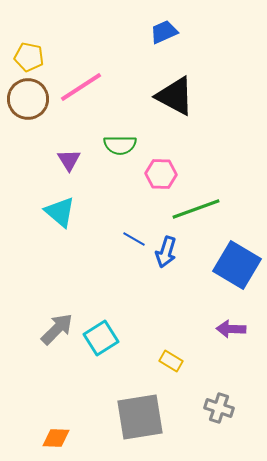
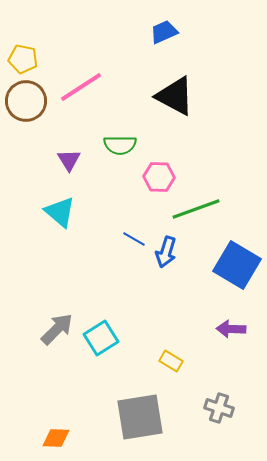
yellow pentagon: moved 6 px left, 2 px down
brown circle: moved 2 px left, 2 px down
pink hexagon: moved 2 px left, 3 px down
